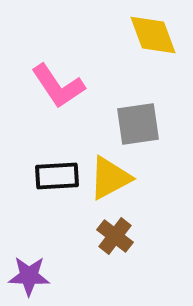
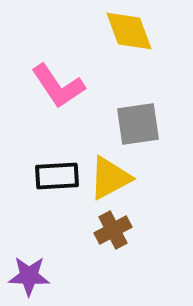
yellow diamond: moved 24 px left, 4 px up
brown cross: moved 2 px left, 6 px up; rotated 24 degrees clockwise
